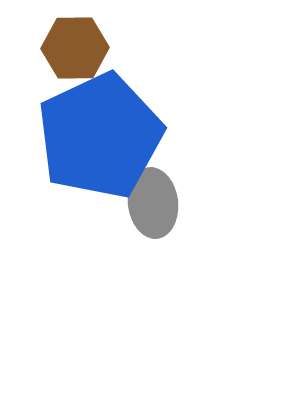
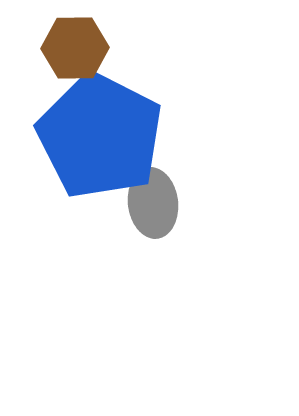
blue pentagon: rotated 20 degrees counterclockwise
